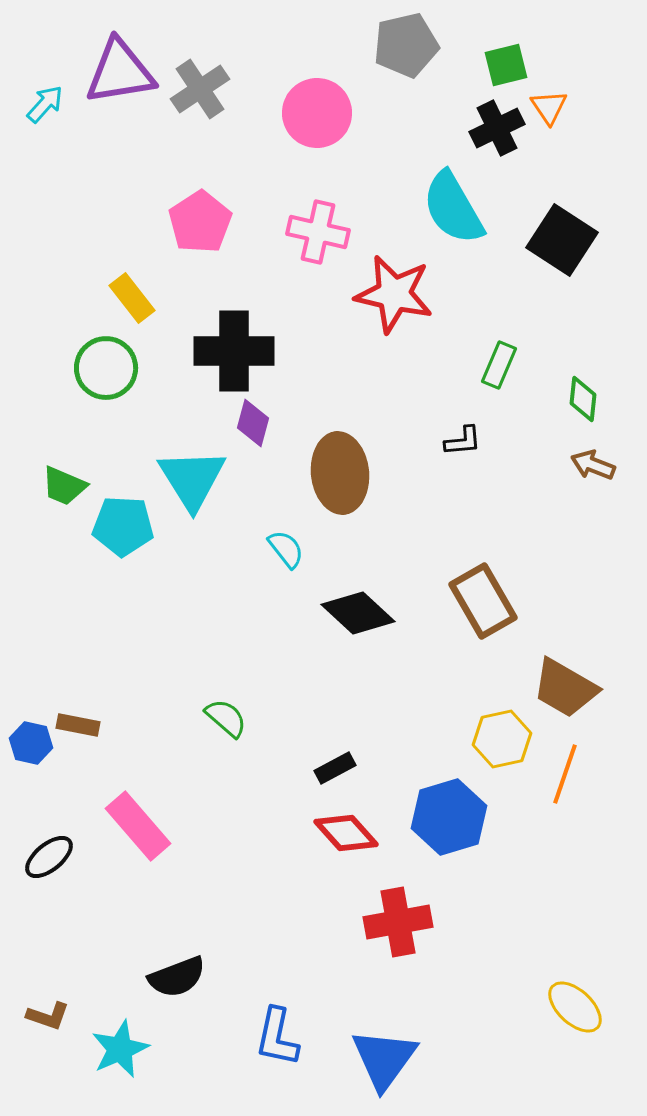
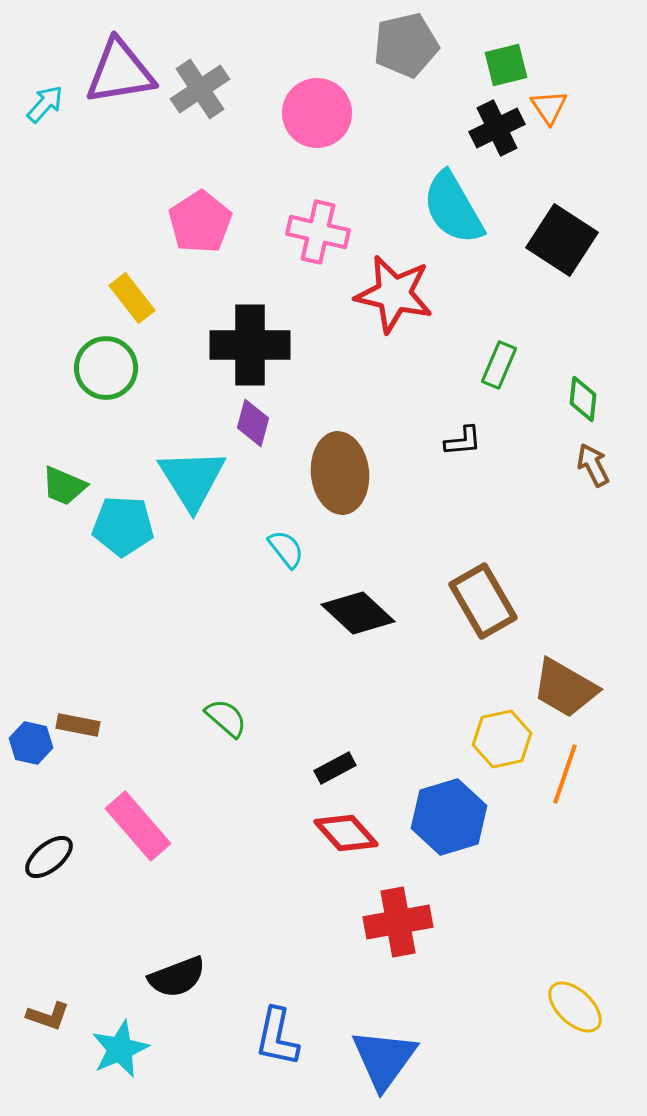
black cross at (234, 351): moved 16 px right, 6 px up
brown arrow at (593, 465): rotated 42 degrees clockwise
